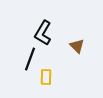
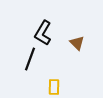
brown triangle: moved 3 px up
yellow rectangle: moved 8 px right, 10 px down
